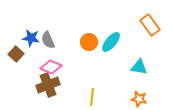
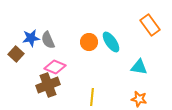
blue star: rotated 18 degrees counterclockwise
cyan ellipse: rotated 75 degrees counterclockwise
pink diamond: moved 4 px right
